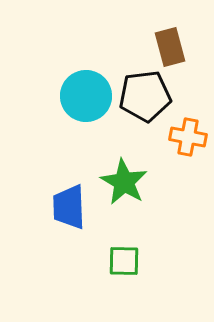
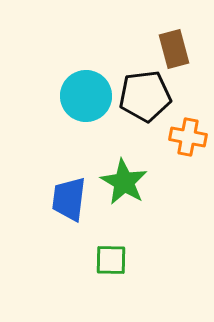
brown rectangle: moved 4 px right, 2 px down
blue trapezoid: moved 8 px up; rotated 9 degrees clockwise
green square: moved 13 px left, 1 px up
